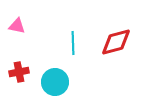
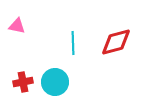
red cross: moved 4 px right, 10 px down
